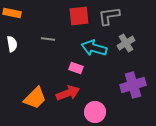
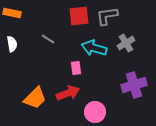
gray L-shape: moved 2 px left
gray line: rotated 24 degrees clockwise
pink rectangle: rotated 64 degrees clockwise
purple cross: moved 1 px right
